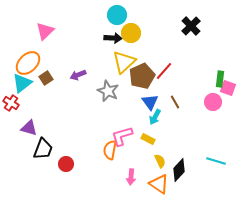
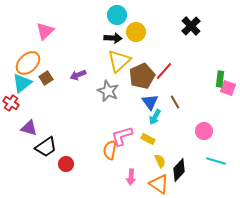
yellow circle: moved 5 px right, 1 px up
yellow triangle: moved 5 px left, 1 px up
pink circle: moved 9 px left, 29 px down
black trapezoid: moved 3 px right, 2 px up; rotated 35 degrees clockwise
